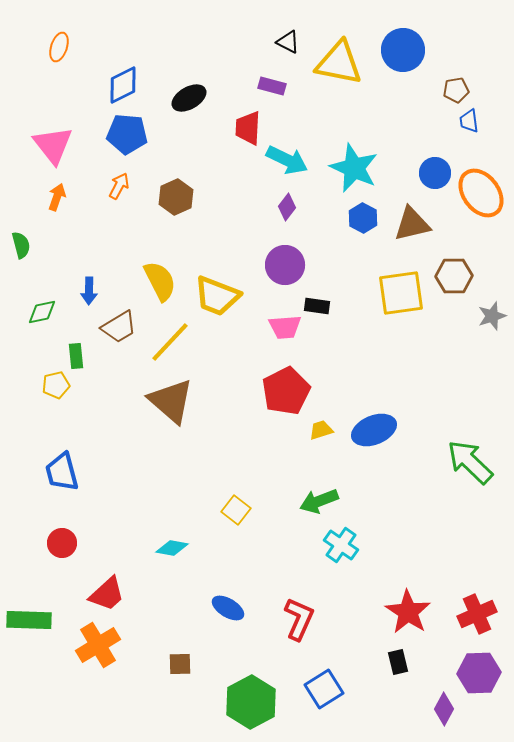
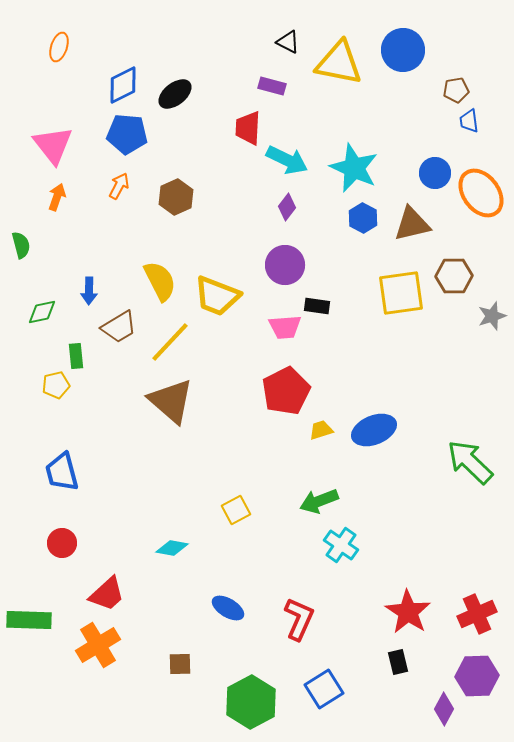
black ellipse at (189, 98): moved 14 px left, 4 px up; rotated 8 degrees counterclockwise
yellow square at (236, 510): rotated 24 degrees clockwise
purple hexagon at (479, 673): moved 2 px left, 3 px down
